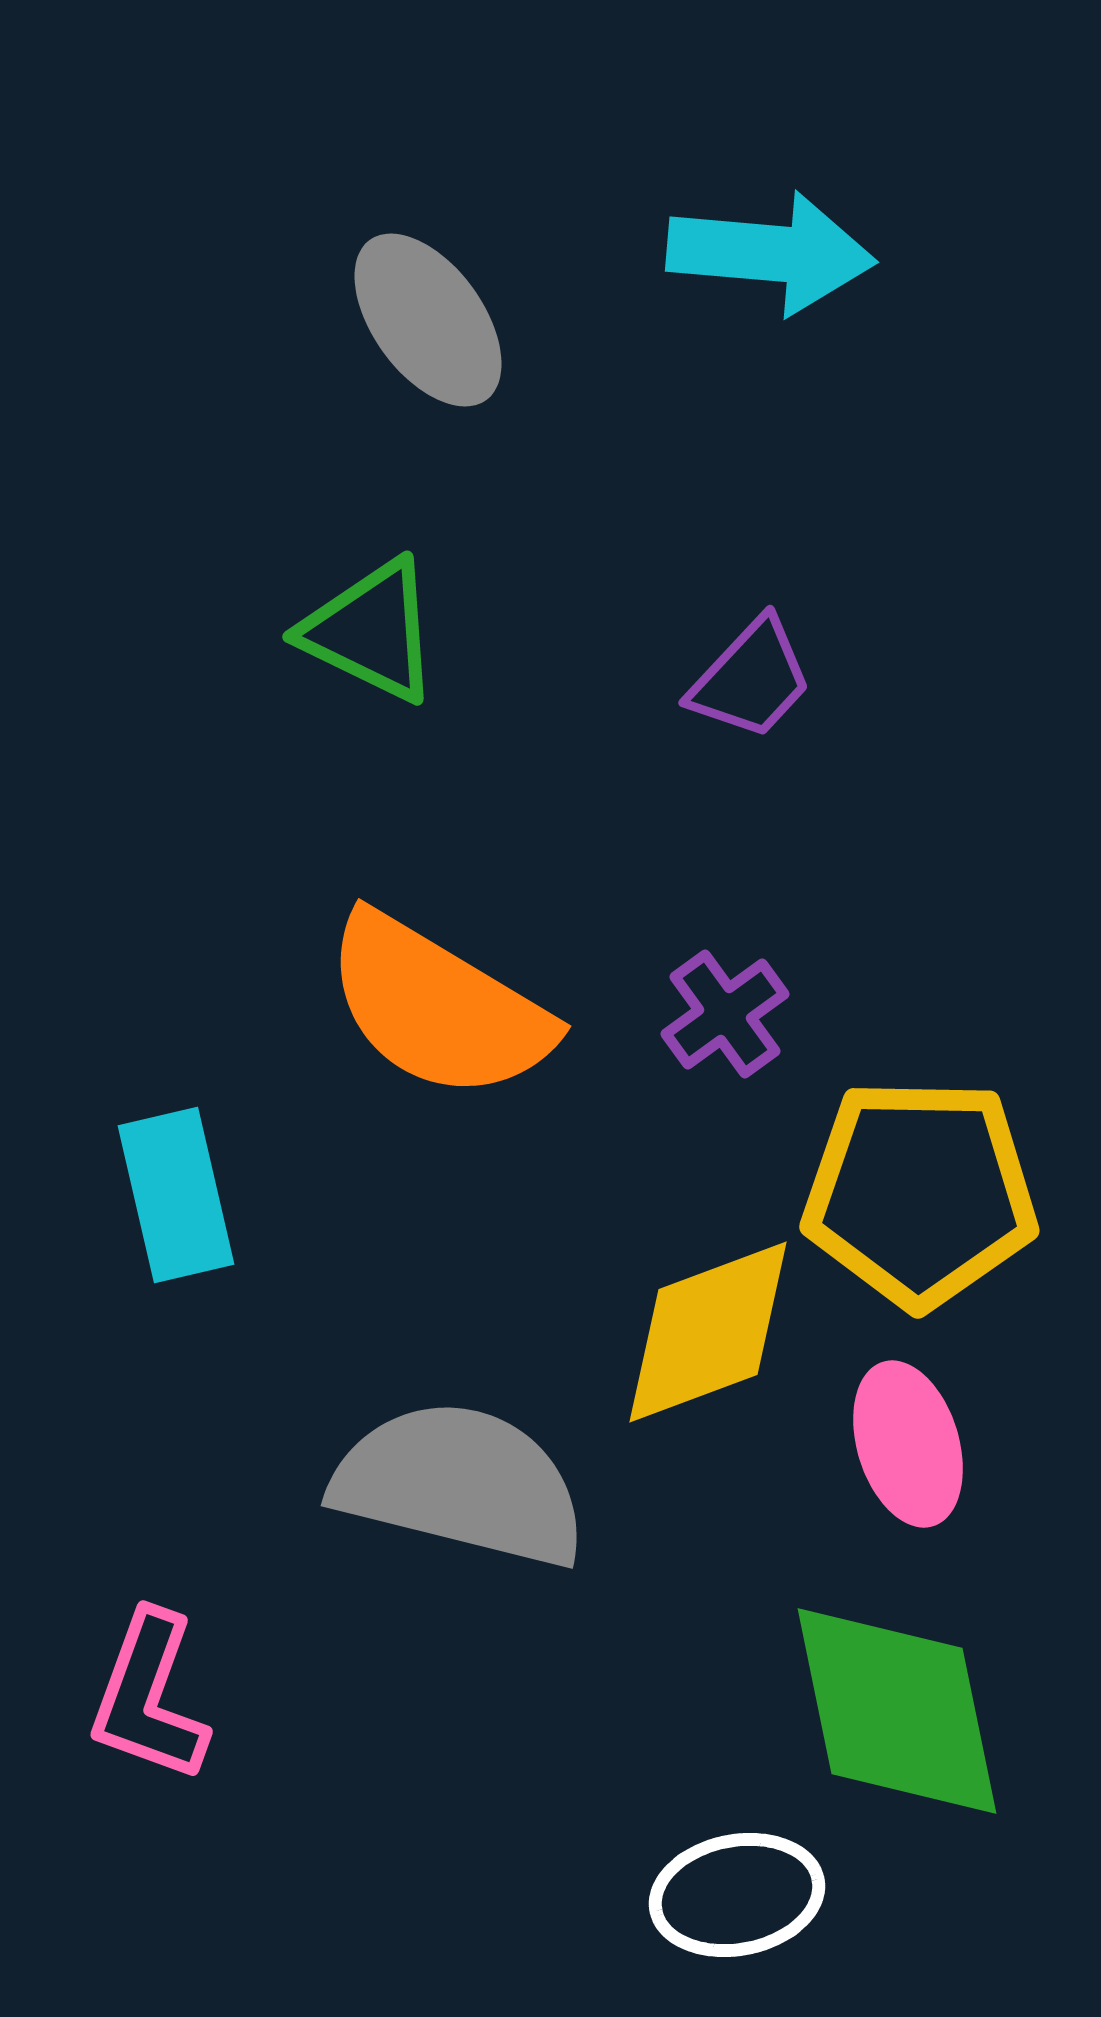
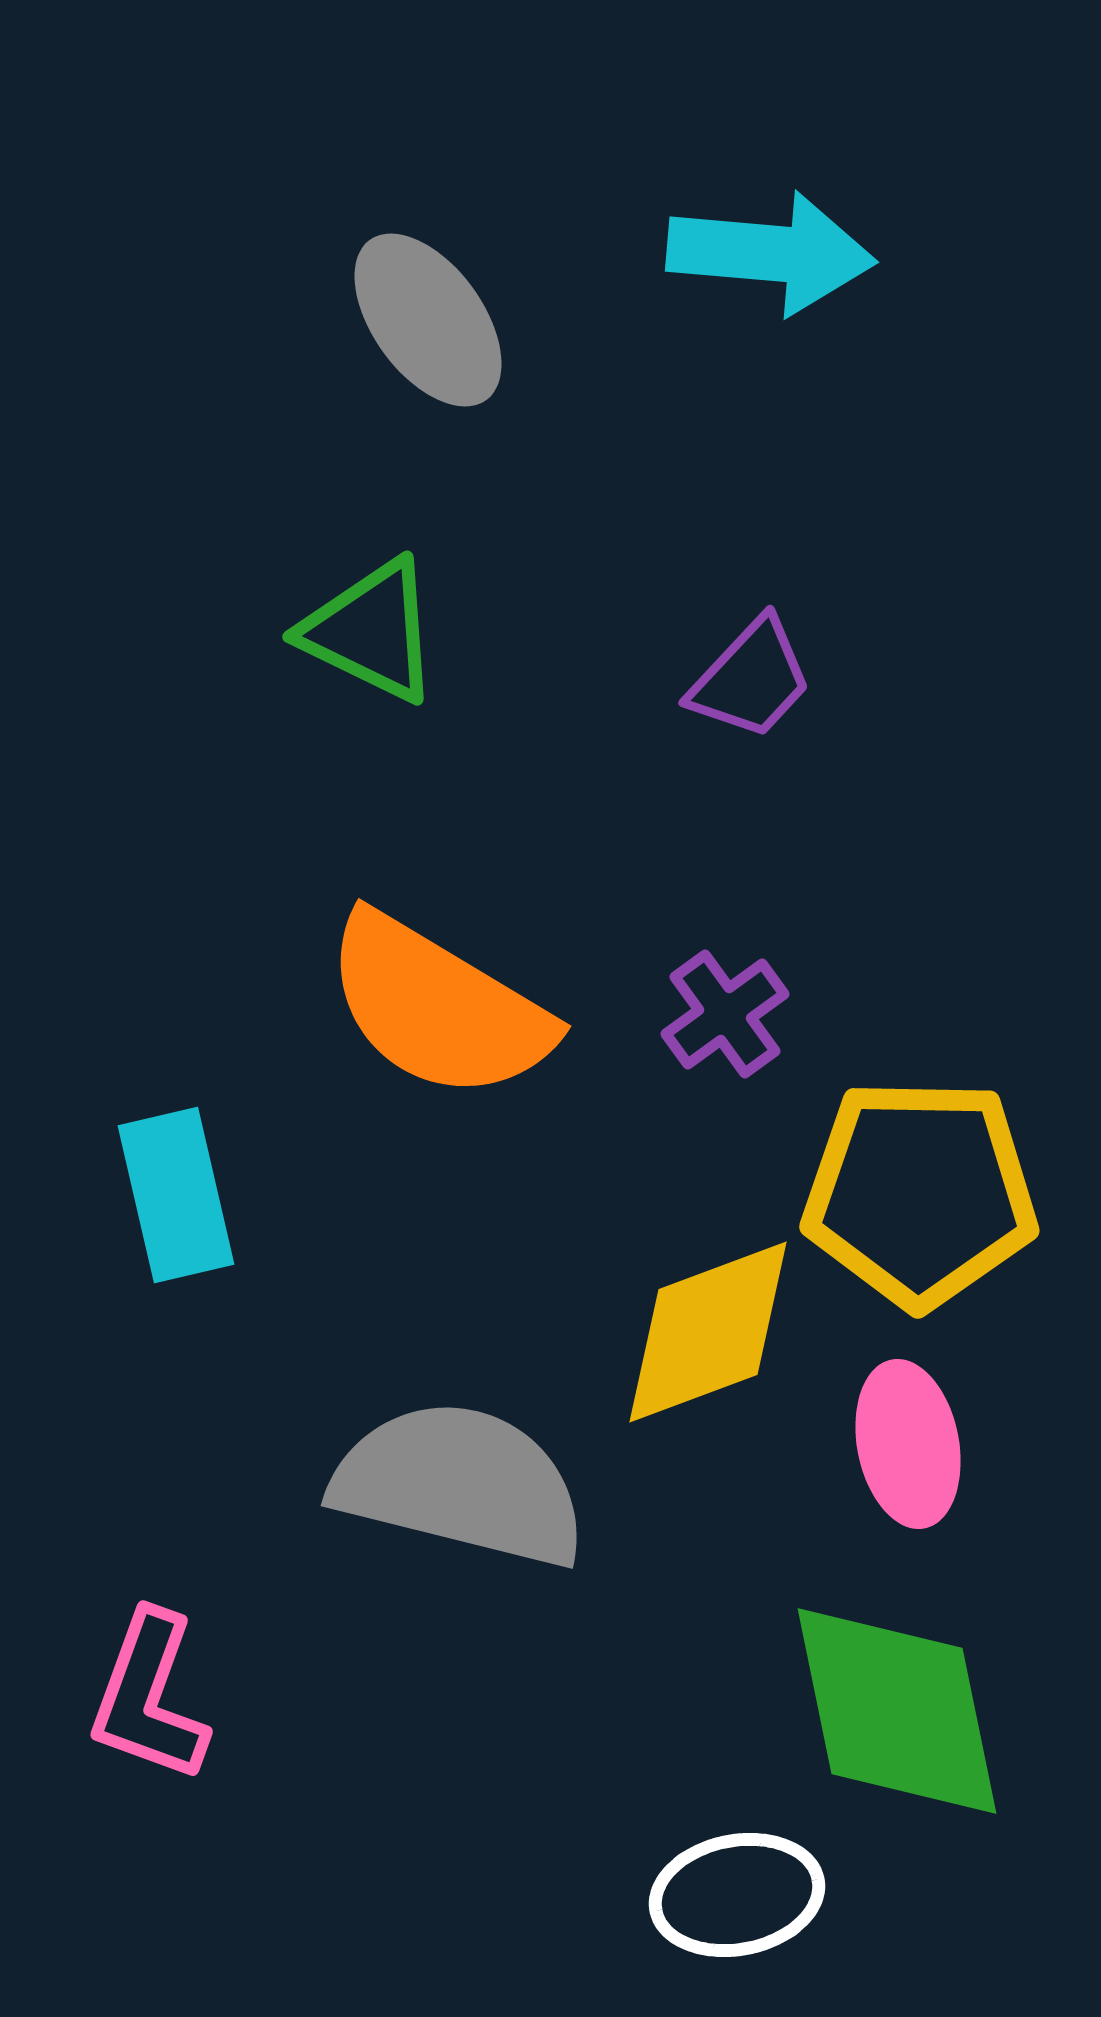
pink ellipse: rotated 6 degrees clockwise
